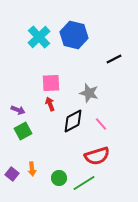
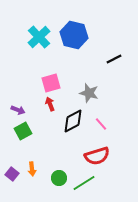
pink square: rotated 12 degrees counterclockwise
